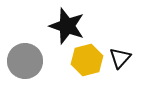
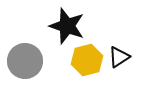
black triangle: moved 1 px left, 1 px up; rotated 15 degrees clockwise
